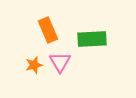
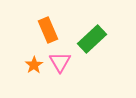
green rectangle: rotated 40 degrees counterclockwise
orange star: rotated 18 degrees counterclockwise
